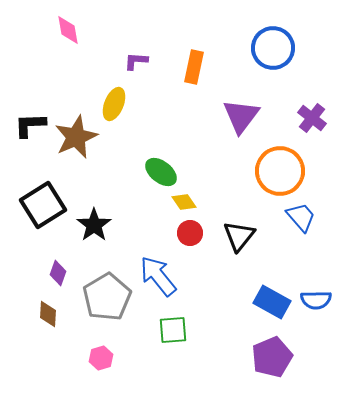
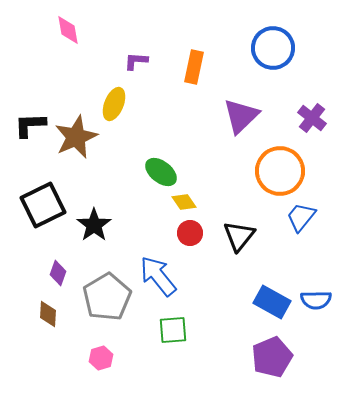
purple triangle: rotated 9 degrees clockwise
black square: rotated 6 degrees clockwise
blue trapezoid: rotated 100 degrees counterclockwise
